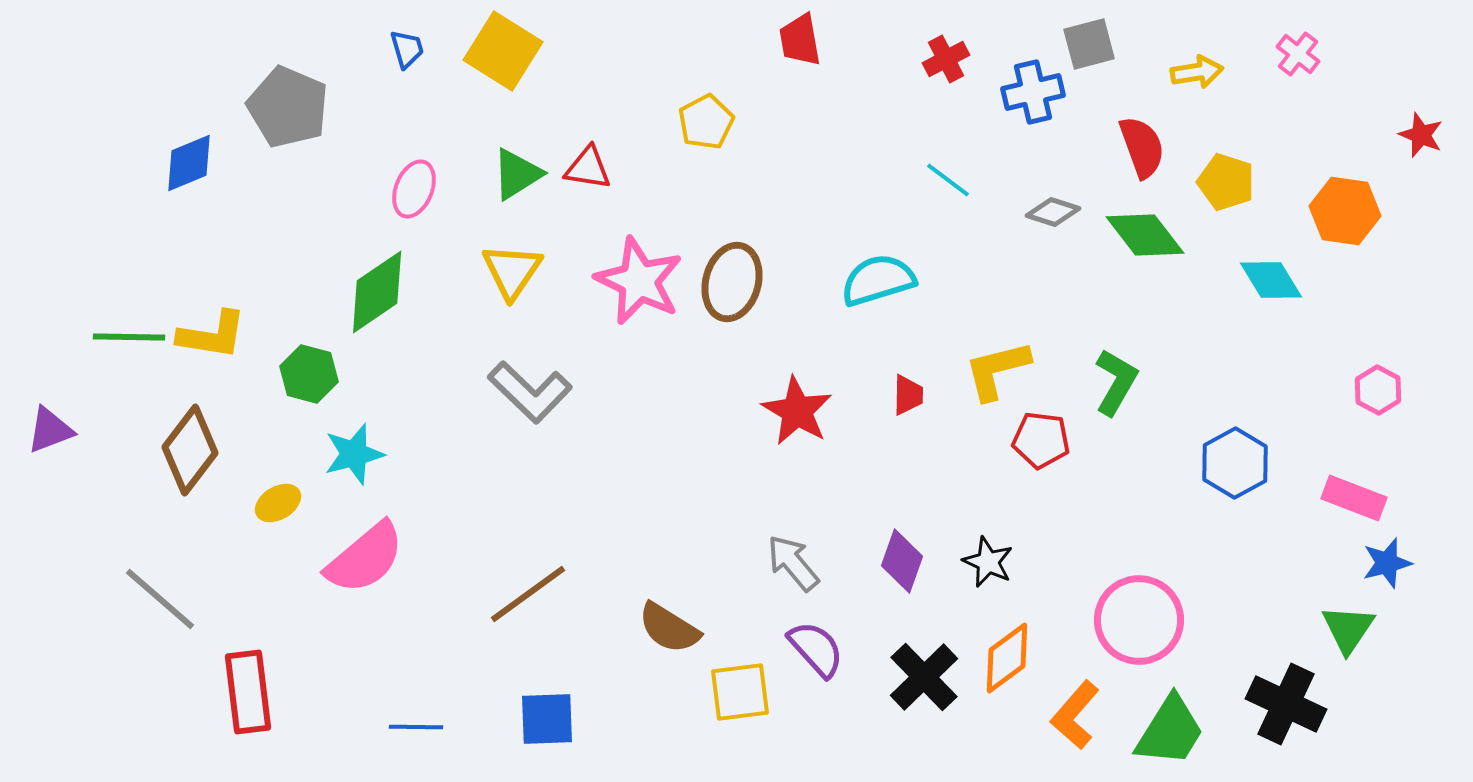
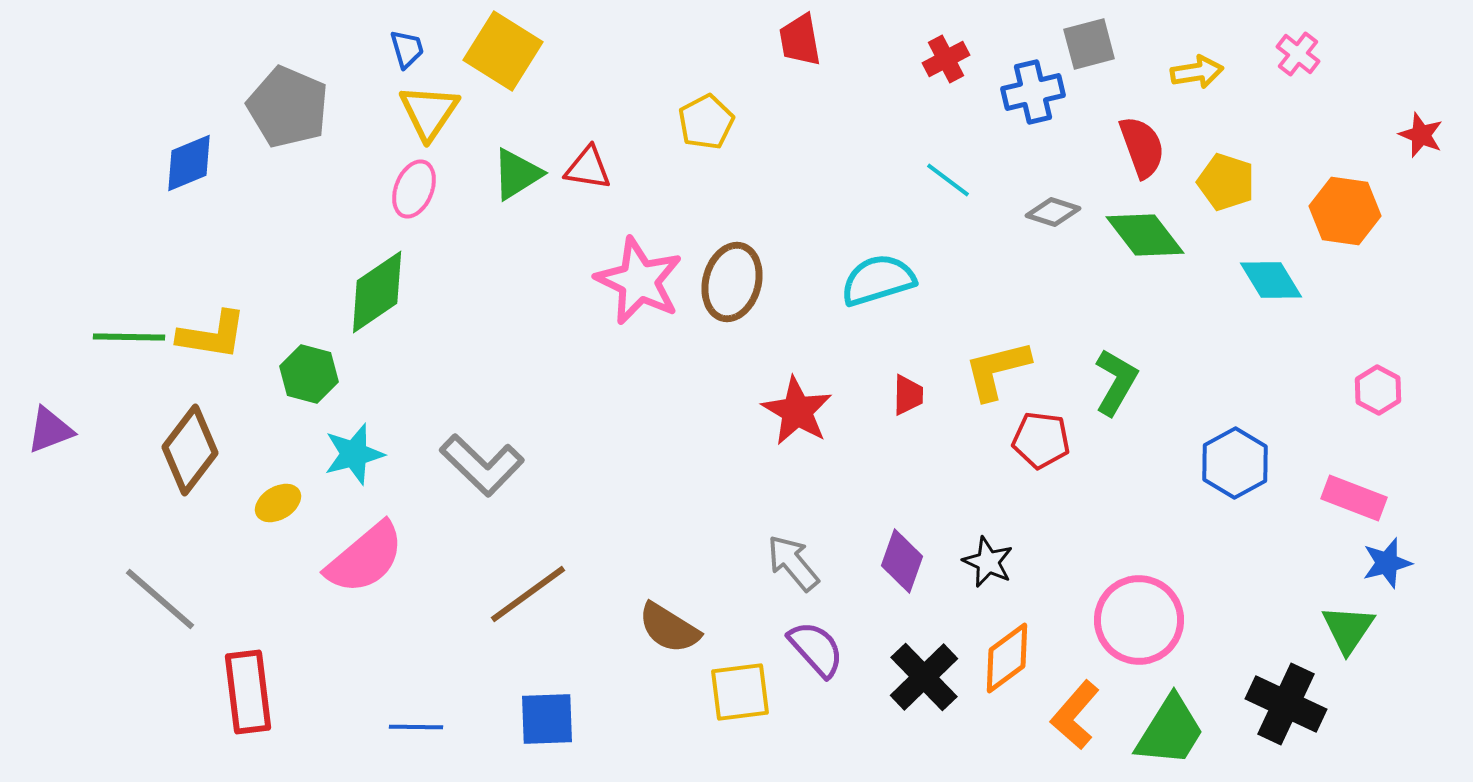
yellow triangle at (512, 271): moved 83 px left, 159 px up
gray L-shape at (530, 392): moved 48 px left, 73 px down
